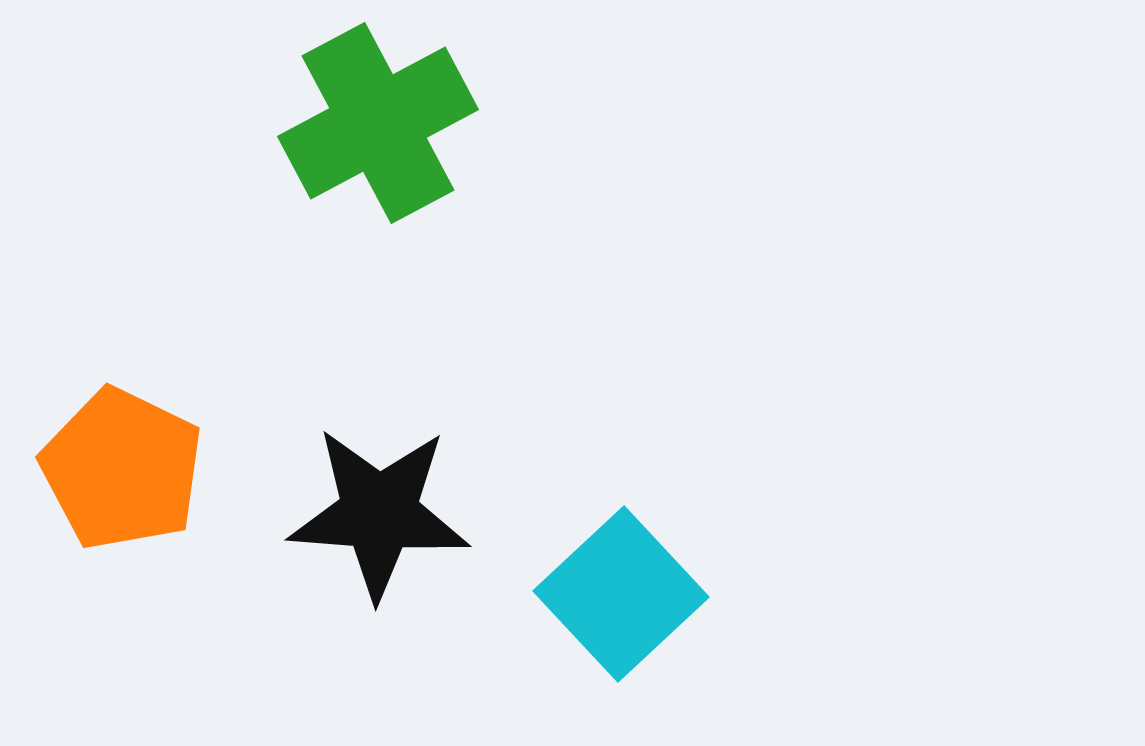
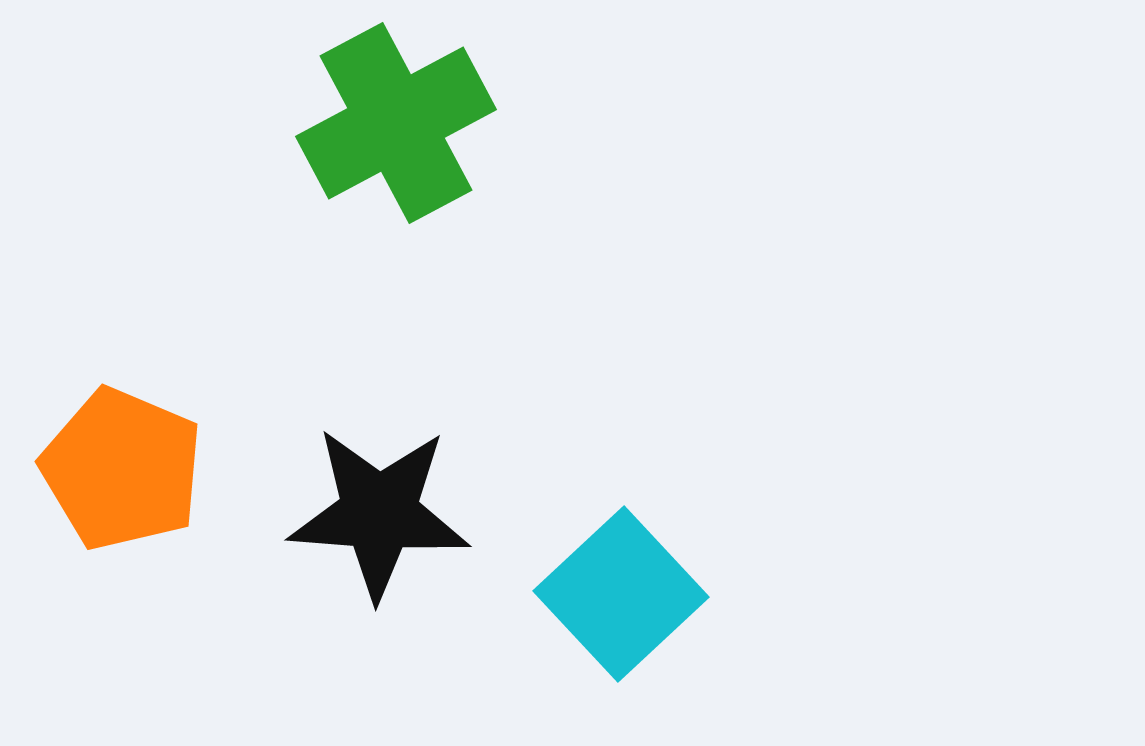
green cross: moved 18 px right
orange pentagon: rotated 3 degrees counterclockwise
